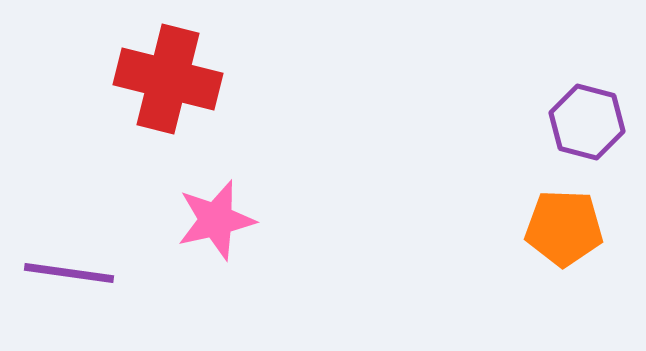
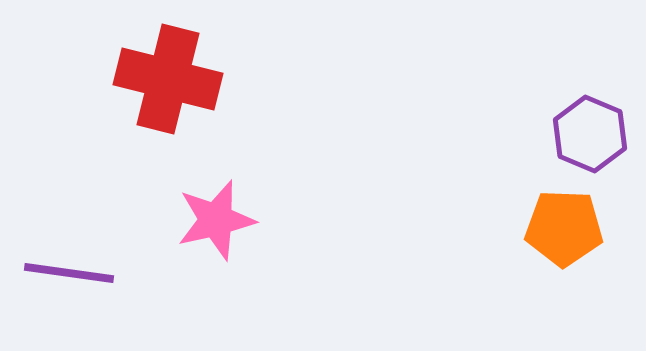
purple hexagon: moved 3 px right, 12 px down; rotated 8 degrees clockwise
